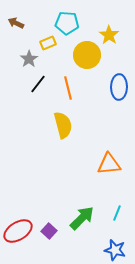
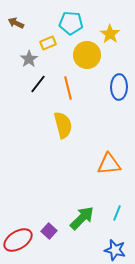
cyan pentagon: moved 4 px right
yellow star: moved 1 px right, 1 px up
red ellipse: moved 9 px down
